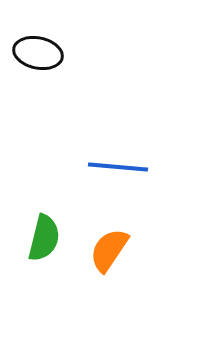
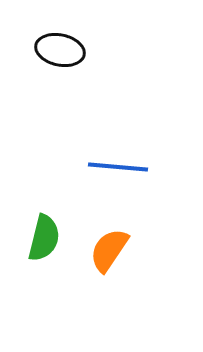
black ellipse: moved 22 px right, 3 px up
